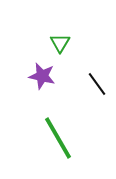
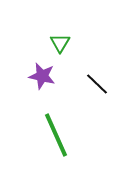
black line: rotated 10 degrees counterclockwise
green line: moved 2 px left, 3 px up; rotated 6 degrees clockwise
